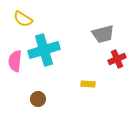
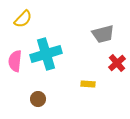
yellow semicircle: rotated 78 degrees counterclockwise
cyan cross: moved 2 px right, 4 px down
red cross: moved 4 px down; rotated 18 degrees counterclockwise
